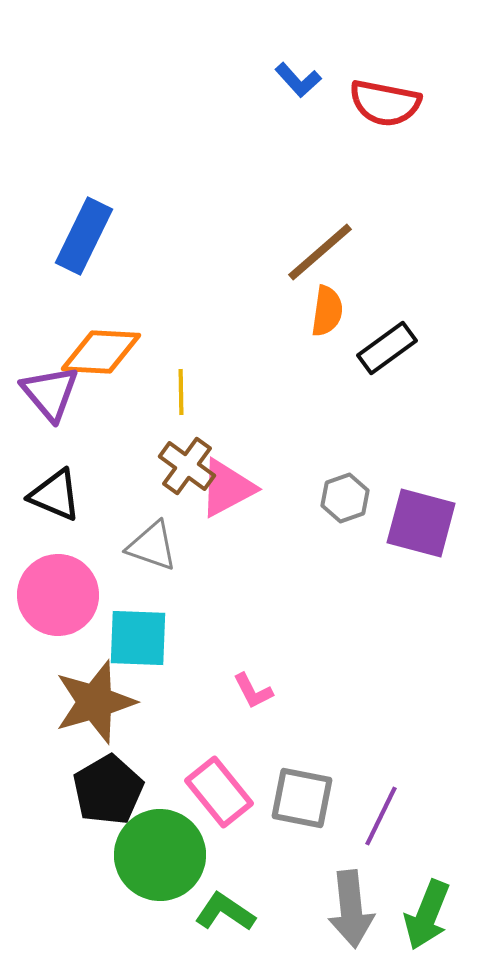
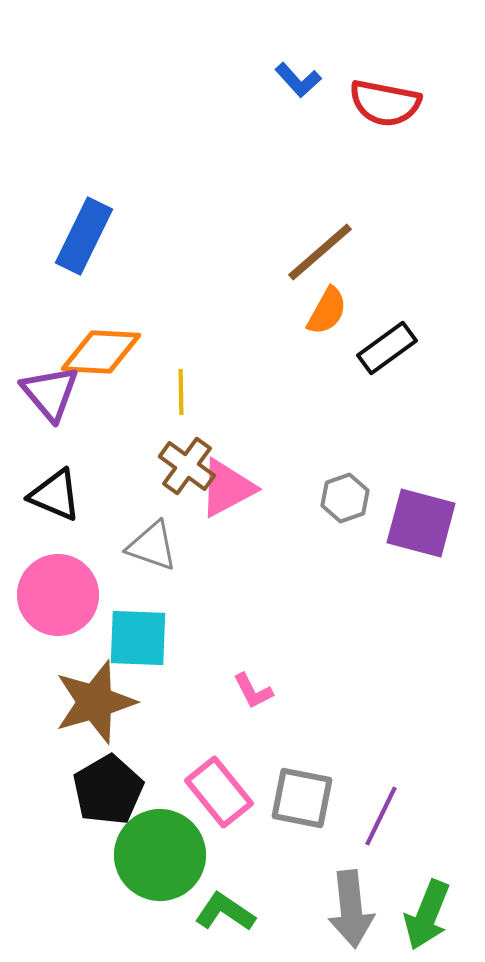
orange semicircle: rotated 21 degrees clockwise
